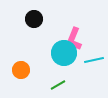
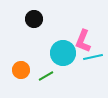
pink L-shape: moved 9 px right, 2 px down
cyan circle: moved 1 px left
cyan line: moved 1 px left, 3 px up
green line: moved 12 px left, 9 px up
